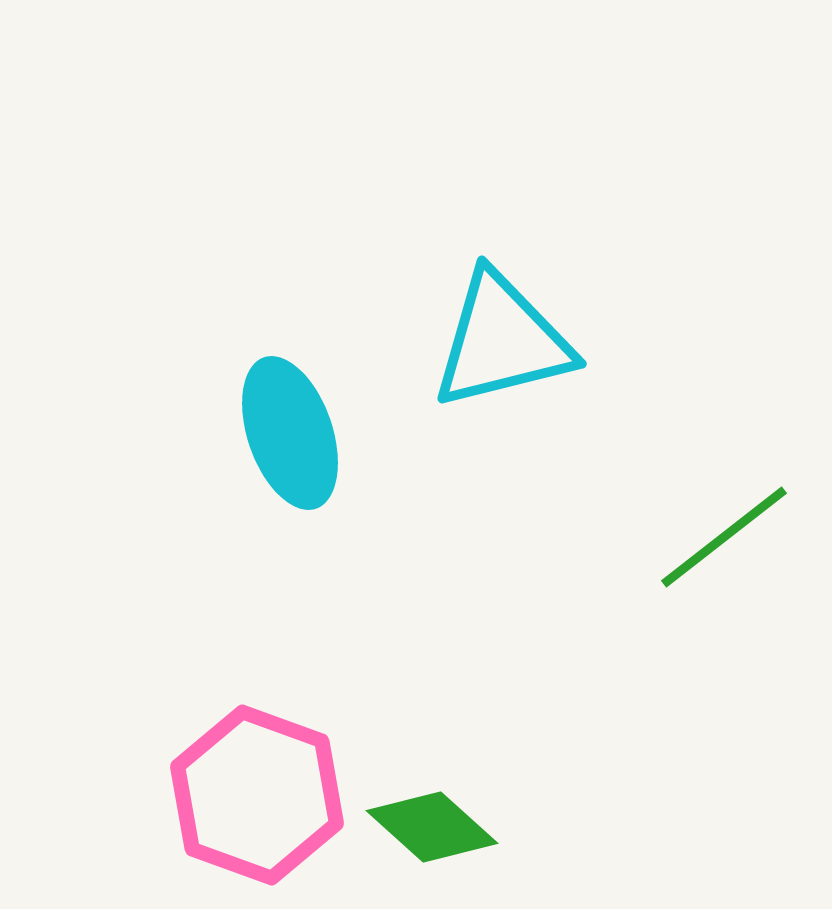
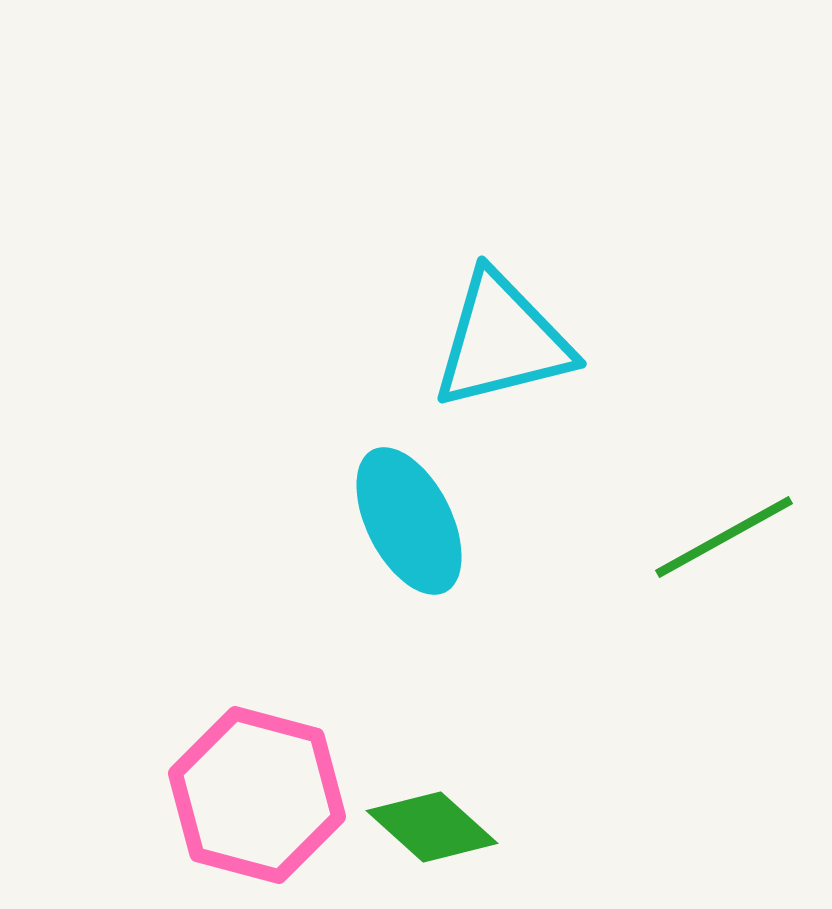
cyan ellipse: moved 119 px right, 88 px down; rotated 8 degrees counterclockwise
green line: rotated 9 degrees clockwise
pink hexagon: rotated 5 degrees counterclockwise
